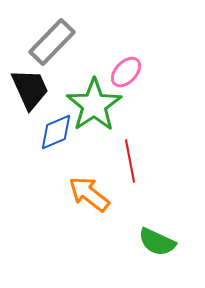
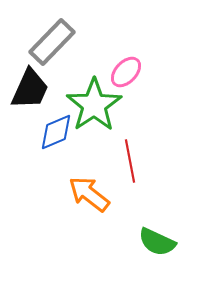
black trapezoid: rotated 48 degrees clockwise
